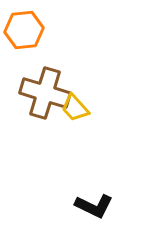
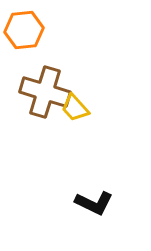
brown cross: moved 1 px up
black L-shape: moved 3 px up
